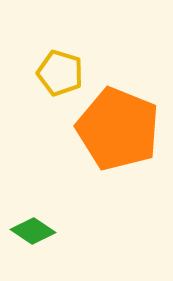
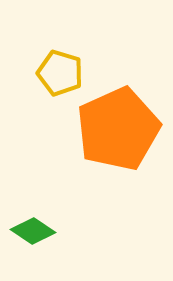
orange pentagon: rotated 26 degrees clockwise
